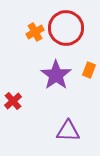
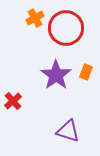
orange cross: moved 14 px up
orange rectangle: moved 3 px left, 2 px down
purple triangle: rotated 15 degrees clockwise
